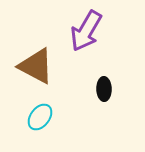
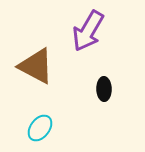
purple arrow: moved 2 px right
cyan ellipse: moved 11 px down
